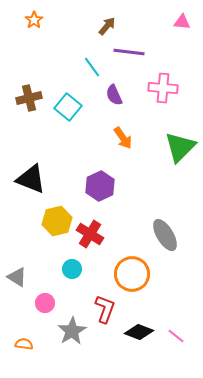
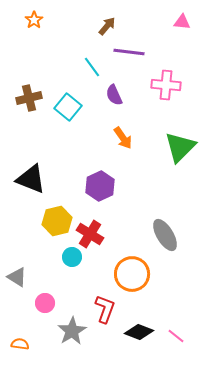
pink cross: moved 3 px right, 3 px up
cyan circle: moved 12 px up
orange semicircle: moved 4 px left
